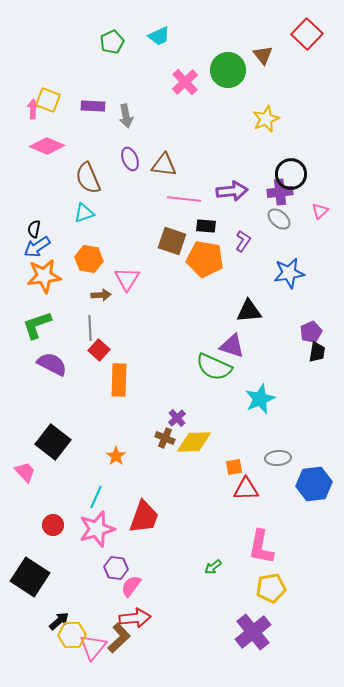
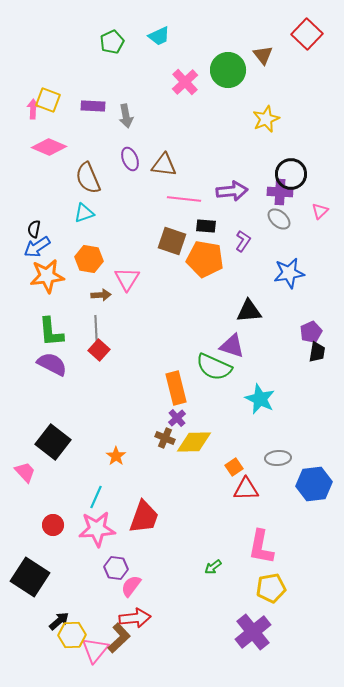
pink diamond at (47, 146): moved 2 px right, 1 px down
purple cross at (280, 192): rotated 10 degrees clockwise
orange star at (44, 276): moved 3 px right
green L-shape at (37, 325): moved 14 px right, 7 px down; rotated 76 degrees counterclockwise
gray line at (90, 328): moved 6 px right
orange rectangle at (119, 380): moved 57 px right, 8 px down; rotated 16 degrees counterclockwise
cyan star at (260, 399): rotated 24 degrees counterclockwise
orange square at (234, 467): rotated 24 degrees counterclockwise
pink star at (97, 529): rotated 12 degrees clockwise
pink triangle at (93, 647): moved 2 px right, 3 px down
